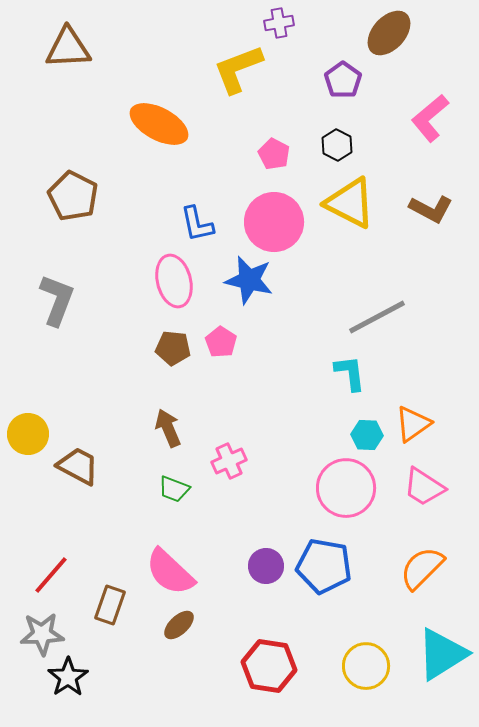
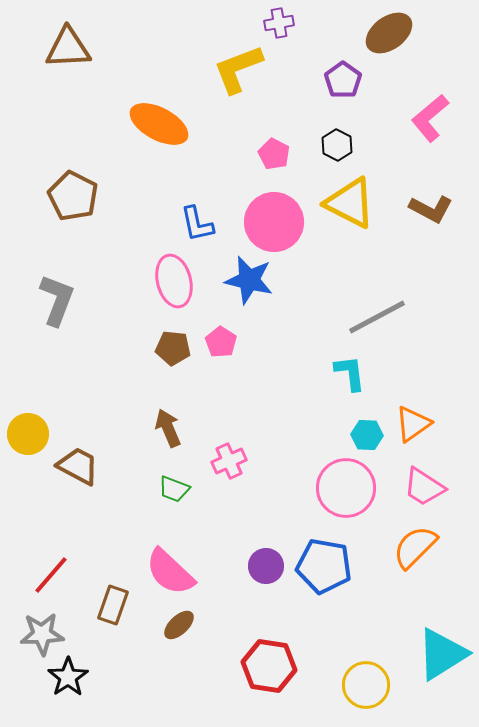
brown ellipse at (389, 33): rotated 12 degrees clockwise
orange semicircle at (422, 568): moved 7 px left, 21 px up
brown rectangle at (110, 605): moved 3 px right
yellow circle at (366, 666): moved 19 px down
